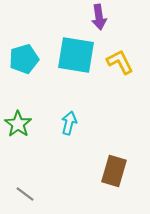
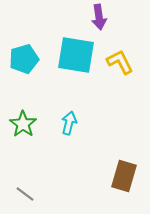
green star: moved 5 px right
brown rectangle: moved 10 px right, 5 px down
